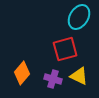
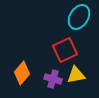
red square: moved 1 px down; rotated 10 degrees counterclockwise
yellow triangle: moved 3 px left, 1 px up; rotated 36 degrees counterclockwise
